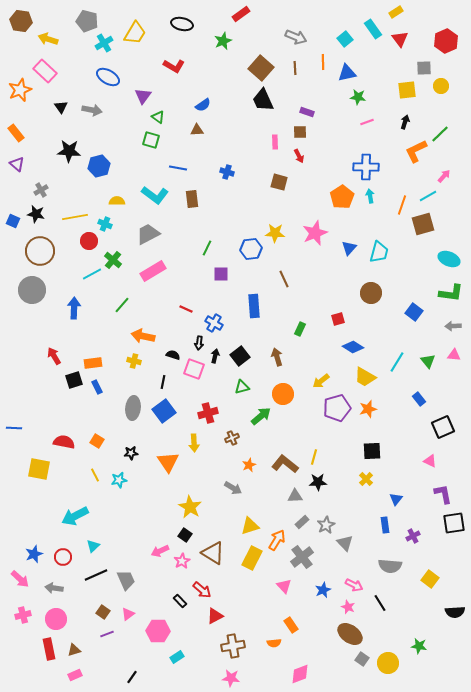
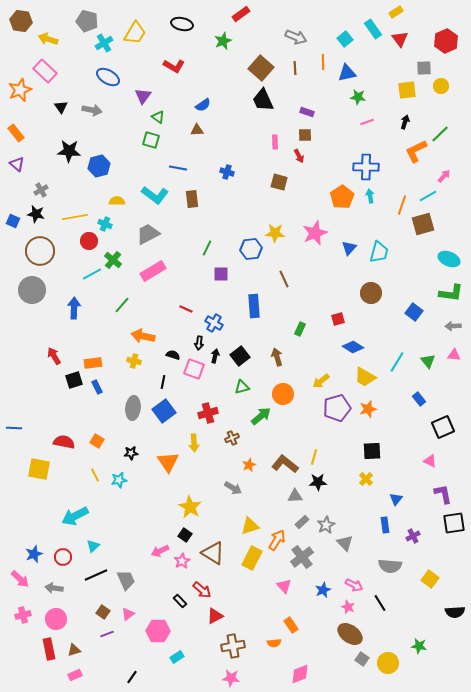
brown square at (300, 132): moved 5 px right, 3 px down
